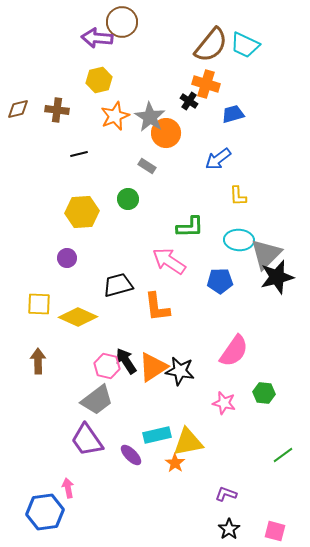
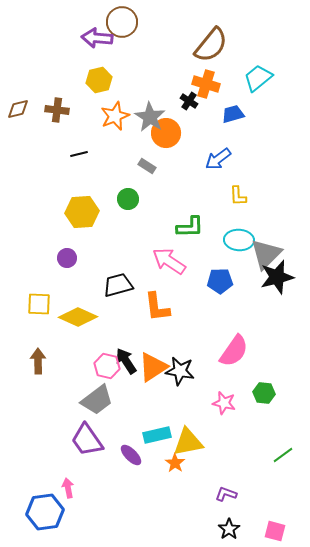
cyan trapezoid at (245, 45): moved 13 px right, 33 px down; rotated 116 degrees clockwise
